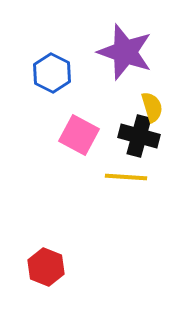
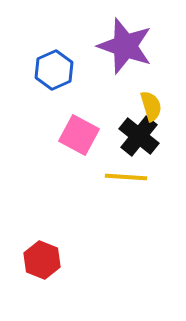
purple star: moved 6 px up
blue hexagon: moved 2 px right, 3 px up; rotated 9 degrees clockwise
yellow semicircle: moved 1 px left, 1 px up
black cross: rotated 24 degrees clockwise
red hexagon: moved 4 px left, 7 px up
